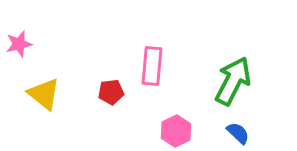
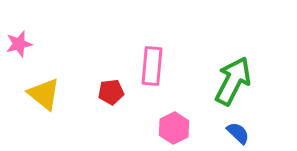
pink hexagon: moved 2 px left, 3 px up
